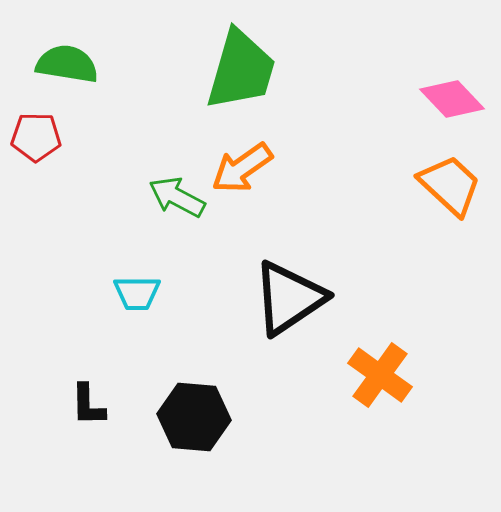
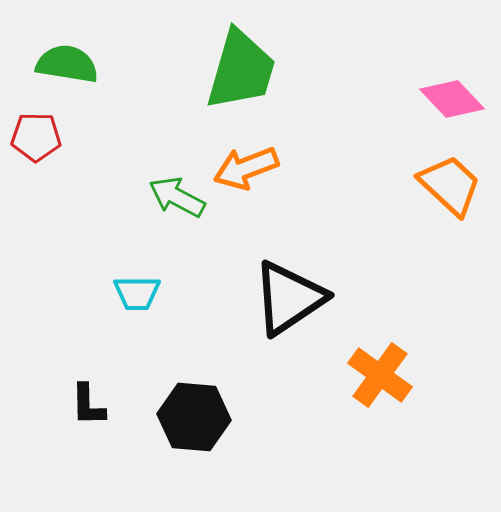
orange arrow: moved 4 px right; rotated 14 degrees clockwise
